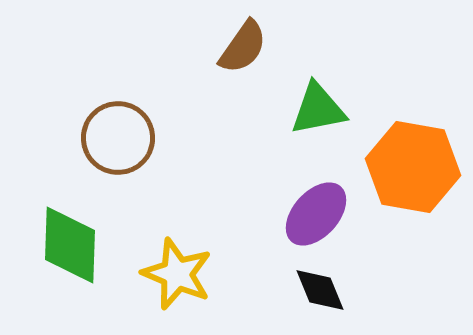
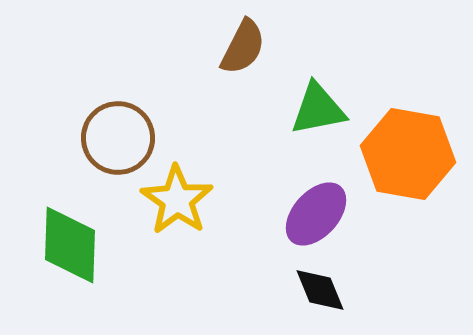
brown semicircle: rotated 8 degrees counterclockwise
orange hexagon: moved 5 px left, 13 px up
yellow star: moved 74 px up; rotated 12 degrees clockwise
